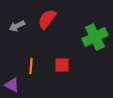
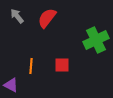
red semicircle: moved 1 px up
gray arrow: moved 10 px up; rotated 77 degrees clockwise
green cross: moved 1 px right, 3 px down
purple triangle: moved 1 px left
